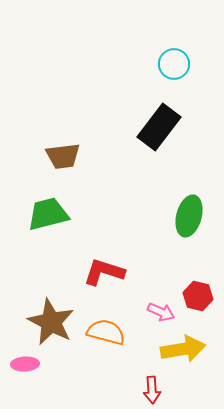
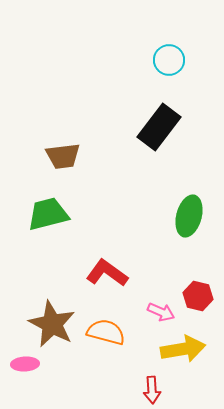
cyan circle: moved 5 px left, 4 px up
red L-shape: moved 3 px right, 1 px down; rotated 18 degrees clockwise
brown star: moved 1 px right, 2 px down
